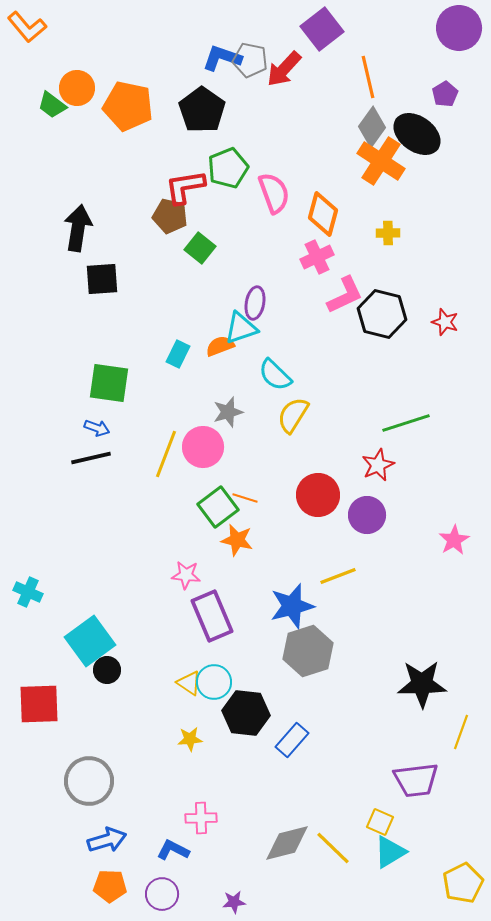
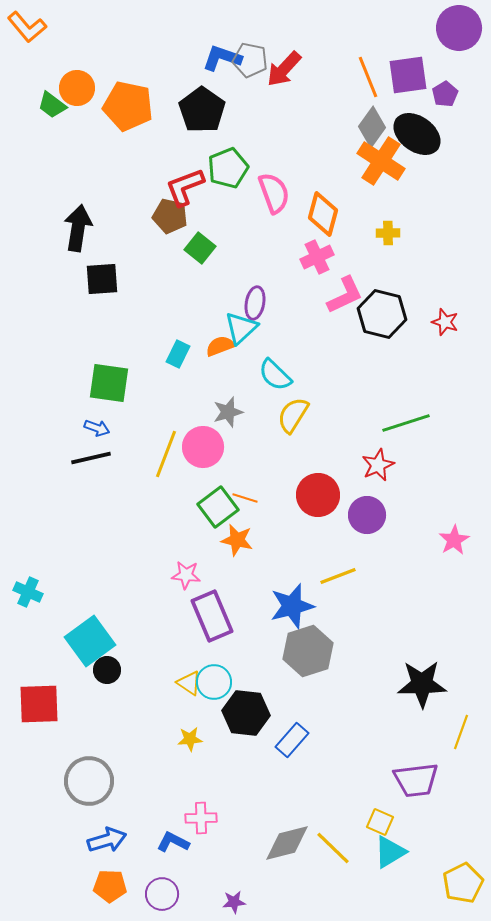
purple square at (322, 29): moved 86 px right, 46 px down; rotated 30 degrees clockwise
orange line at (368, 77): rotated 9 degrees counterclockwise
red L-shape at (185, 187): rotated 12 degrees counterclockwise
cyan triangle at (241, 328): rotated 24 degrees counterclockwise
blue L-shape at (173, 850): moved 8 px up
